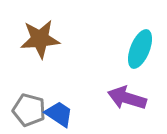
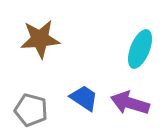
purple arrow: moved 3 px right, 5 px down
gray pentagon: moved 2 px right
blue trapezoid: moved 25 px right, 16 px up
